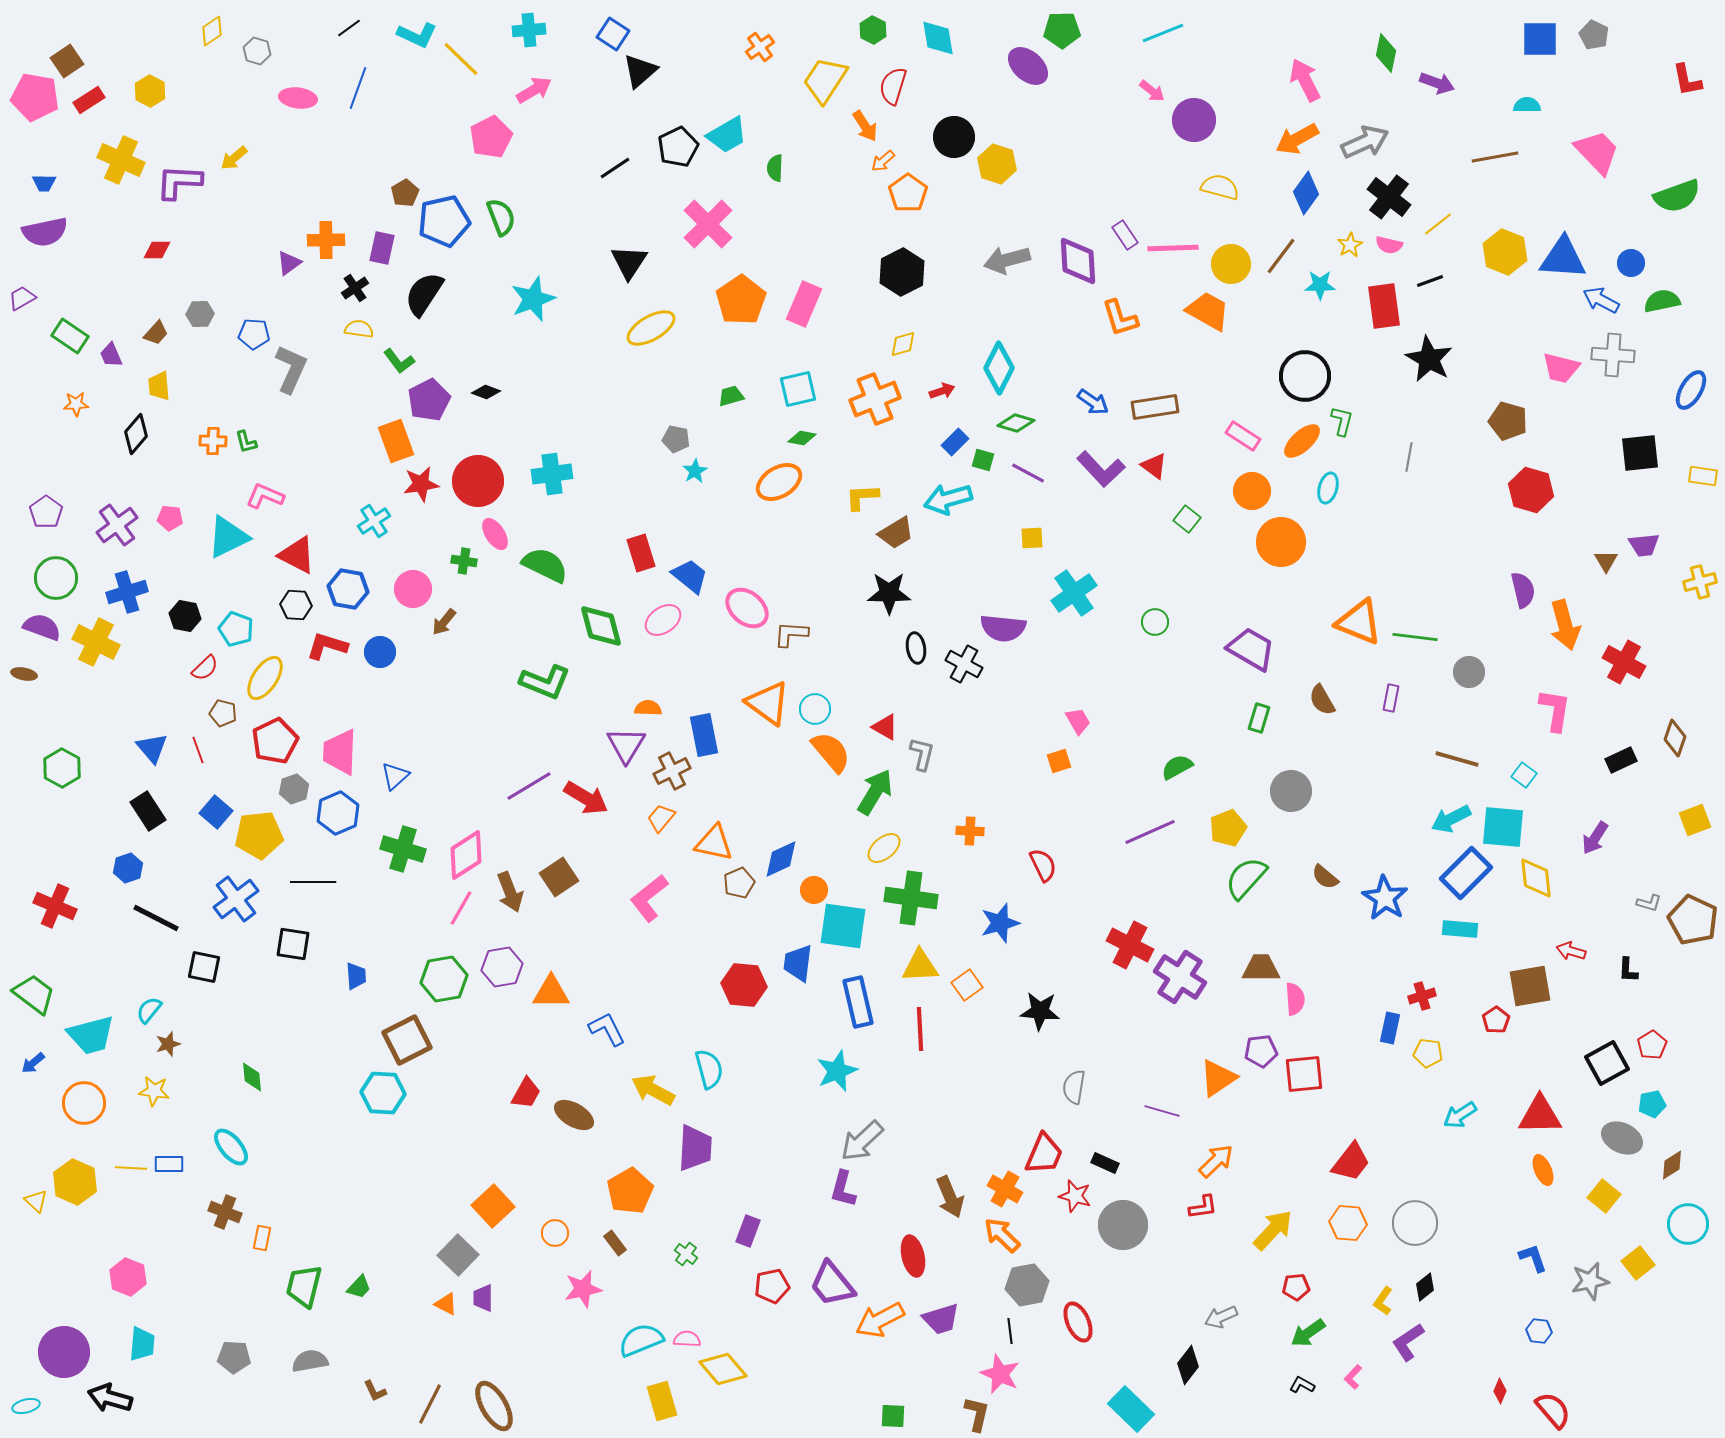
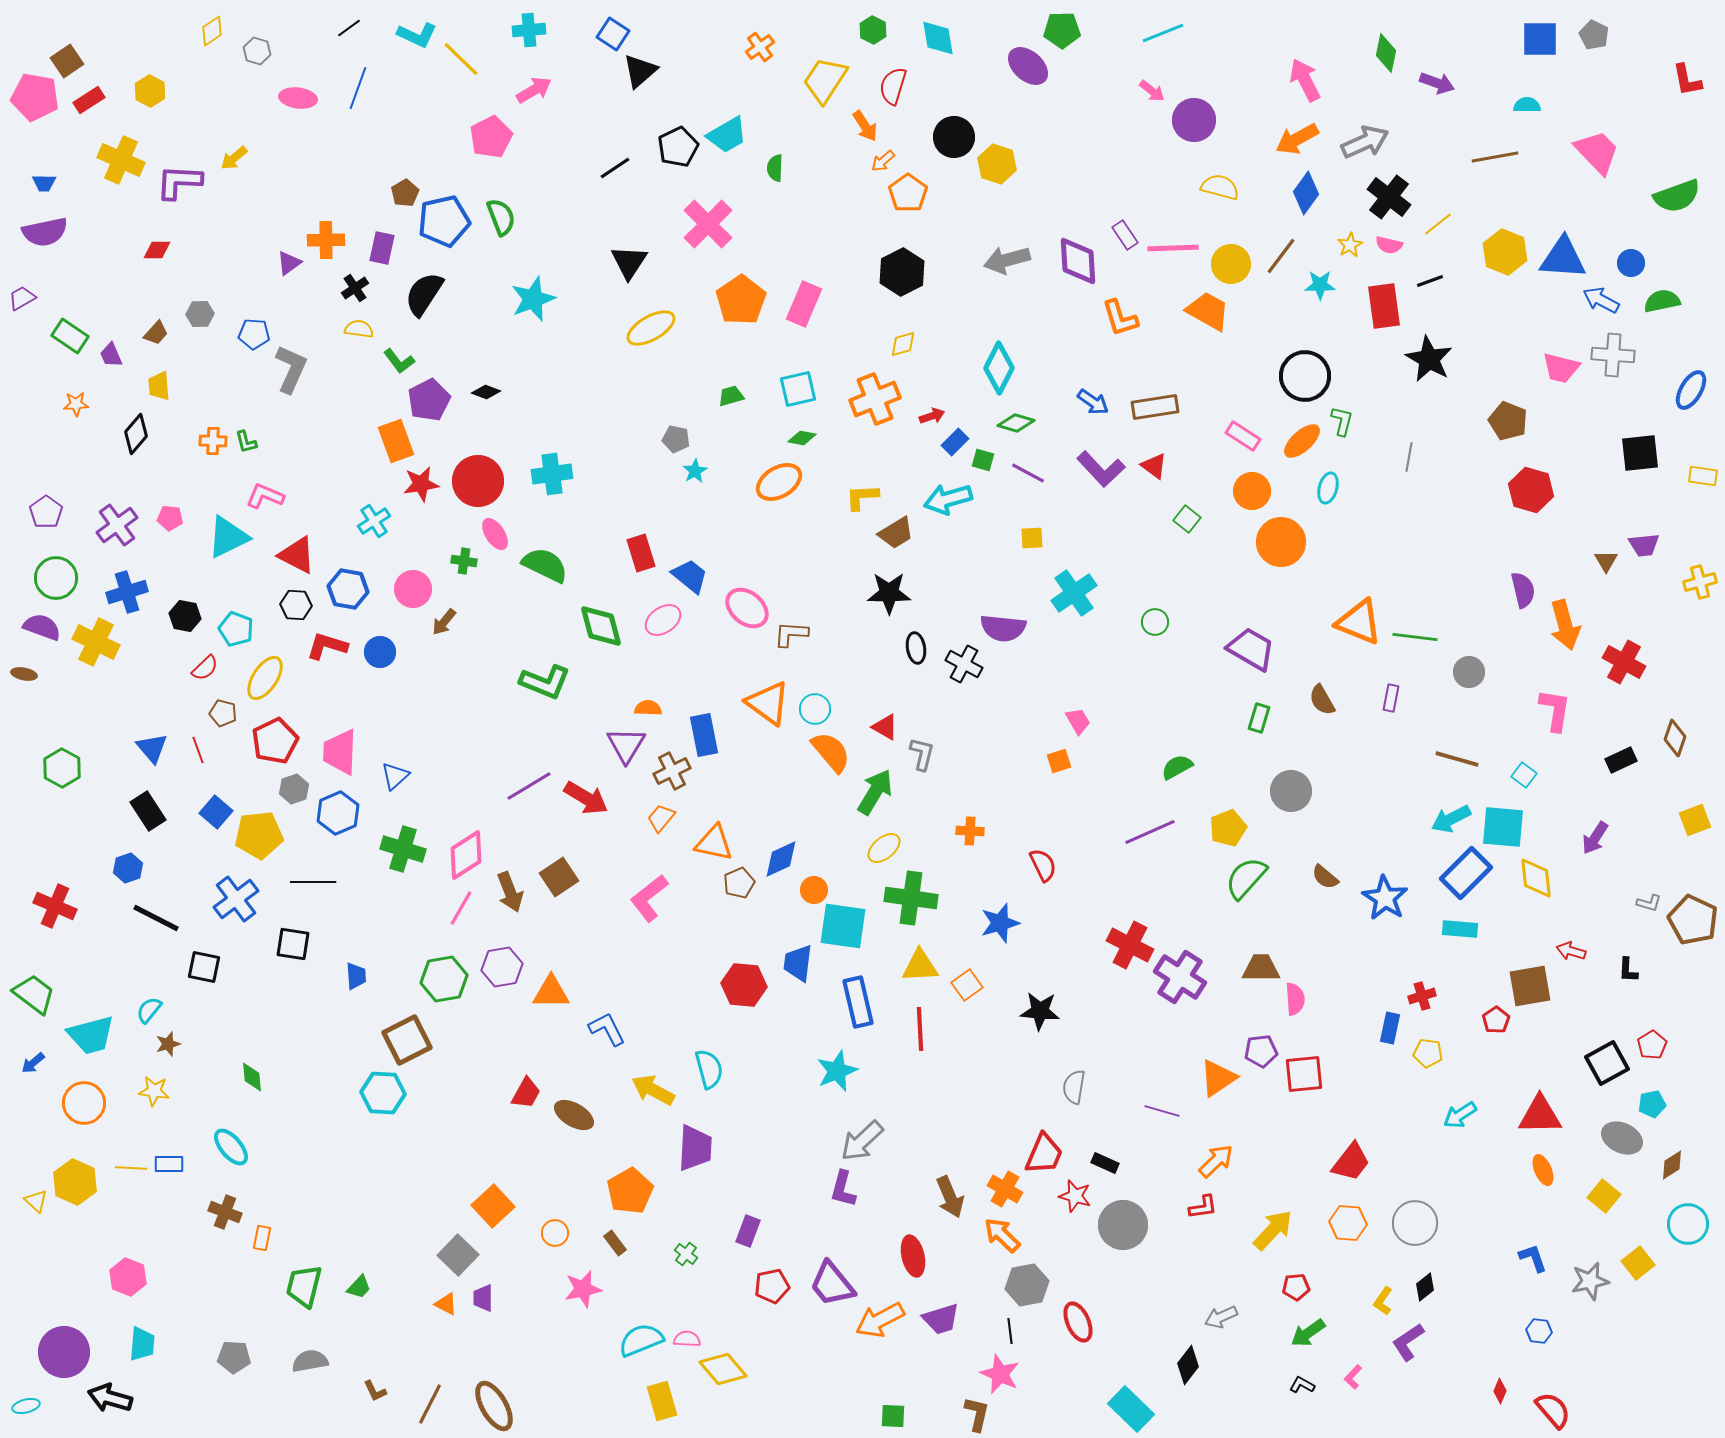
red arrow at (942, 391): moved 10 px left, 25 px down
brown pentagon at (1508, 421): rotated 6 degrees clockwise
